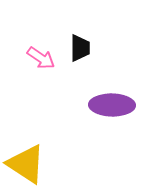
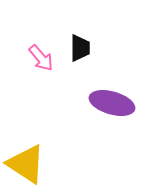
pink arrow: rotated 16 degrees clockwise
purple ellipse: moved 2 px up; rotated 15 degrees clockwise
